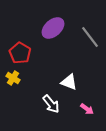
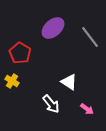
yellow cross: moved 1 px left, 3 px down
white triangle: rotated 12 degrees clockwise
